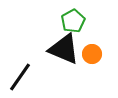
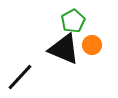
orange circle: moved 9 px up
black line: rotated 8 degrees clockwise
